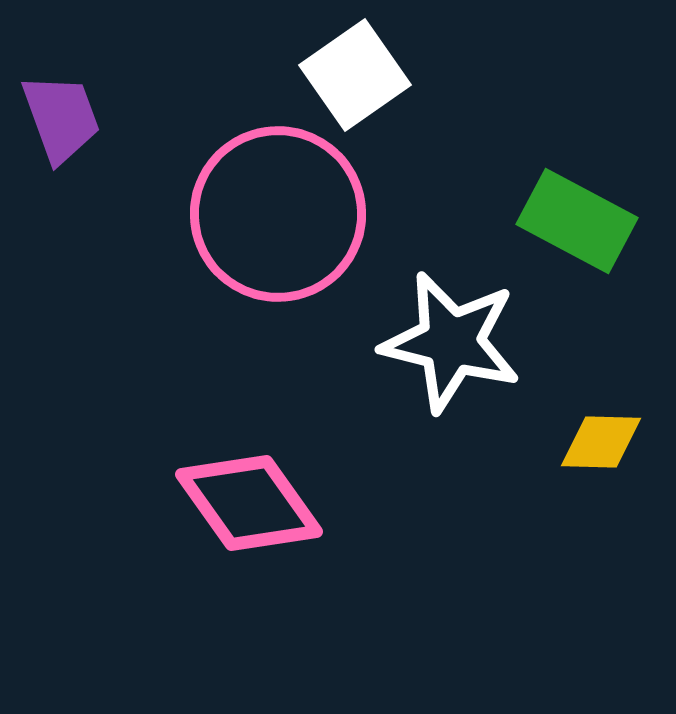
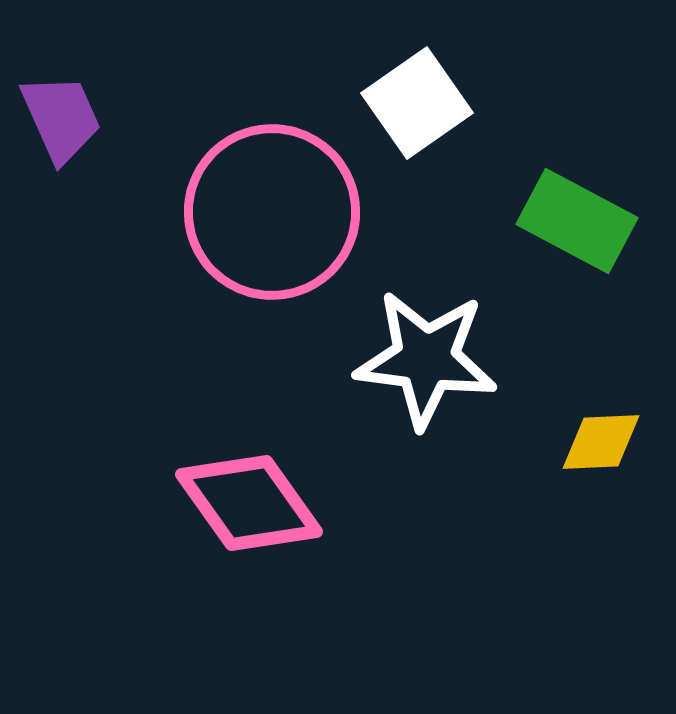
white square: moved 62 px right, 28 px down
purple trapezoid: rotated 4 degrees counterclockwise
pink circle: moved 6 px left, 2 px up
white star: moved 25 px left, 17 px down; rotated 7 degrees counterclockwise
yellow diamond: rotated 4 degrees counterclockwise
